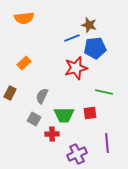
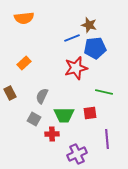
brown rectangle: rotated 56 degrees counterclockwise
purple line: moved 4 px up
